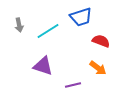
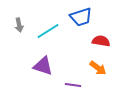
red semicircle: rotated 12 degrees counterclockwise
purple line: rotated 21 degrees clockwise
